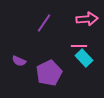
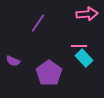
pink arrow: moved 5 px up
purple line: moved 6 px left
purple semicircle: moved 6 px left
purple pentagon: rotated 10 degrees counterclockwise
